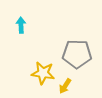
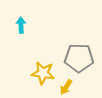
gray pentagon: moved 2 px right, 4 px down
yellow arrow: moved 1 px right, 1 px down
